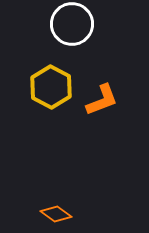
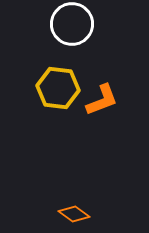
yellow hexagon: moved 7 px right, 1 px down; rotated 21 degrees counterclockwise
orange diamond: moved 18 px right
